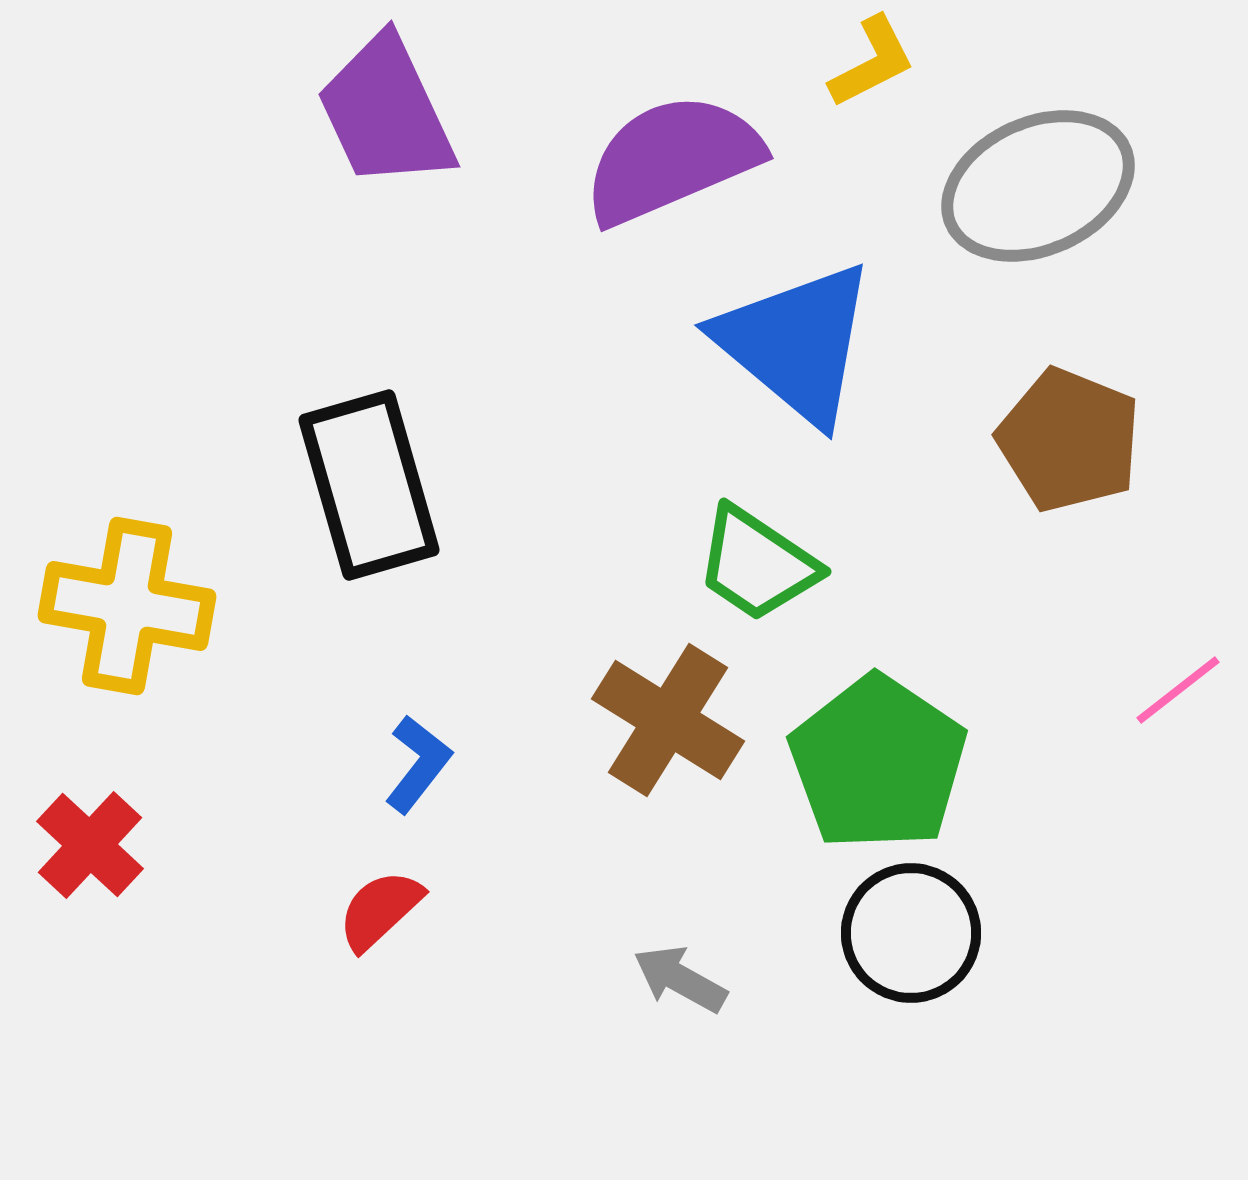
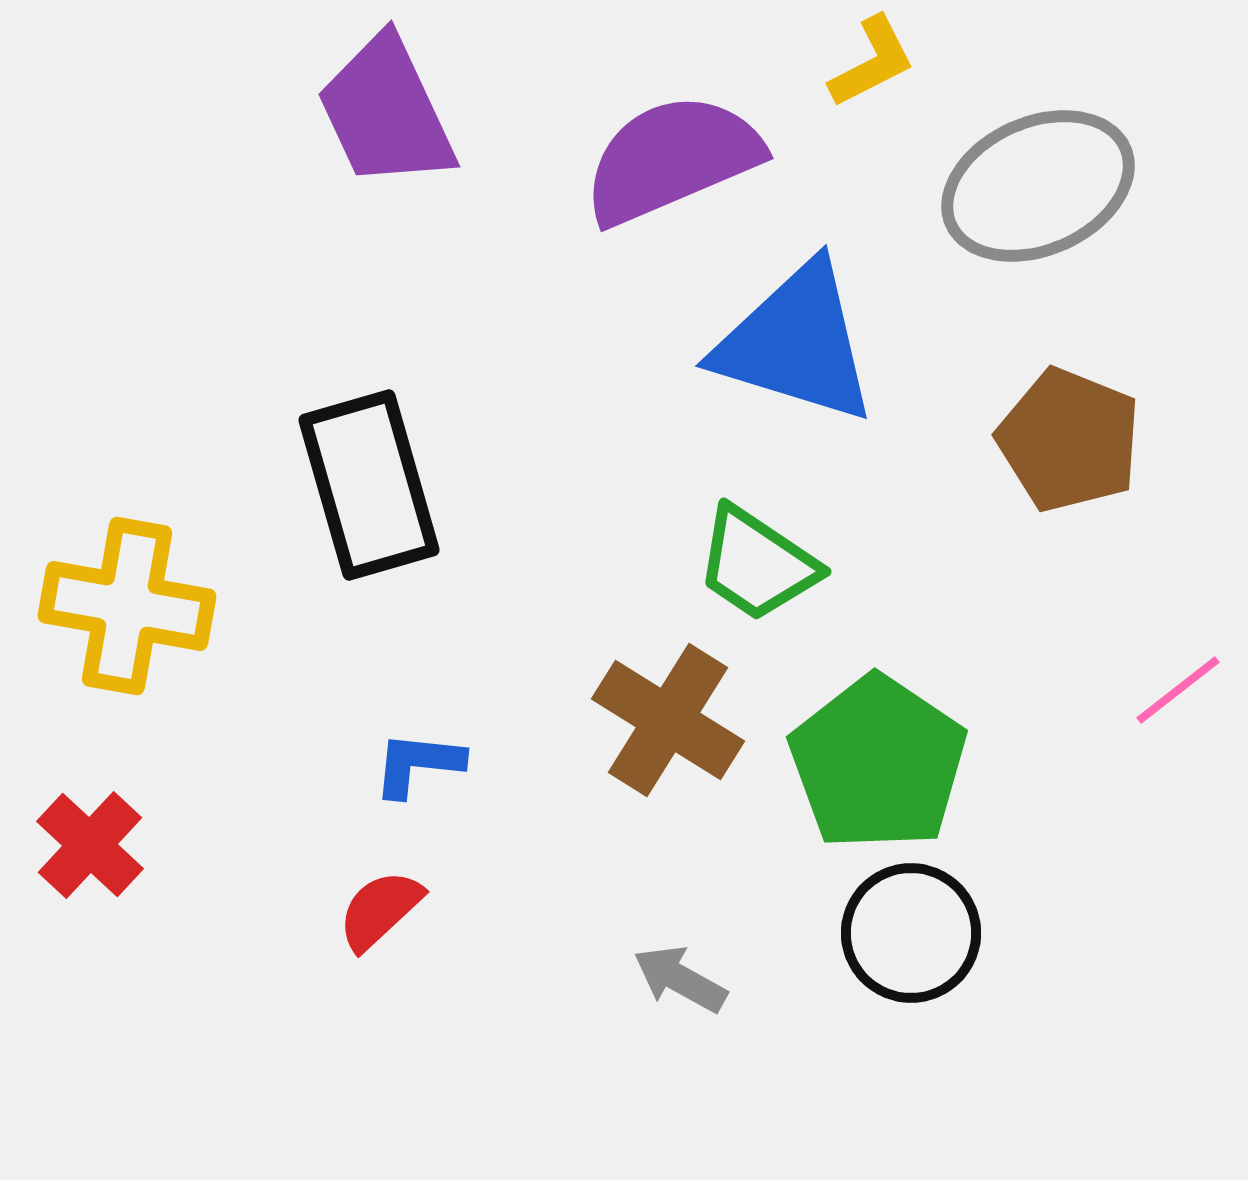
blue triangle: rotated 23 degrees counterclockwise
blue L-shape: rotated 122 degrees counterclockwise
